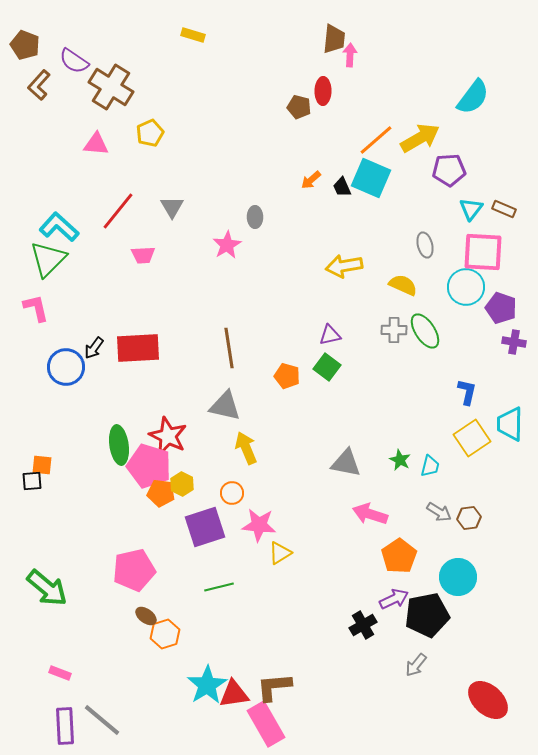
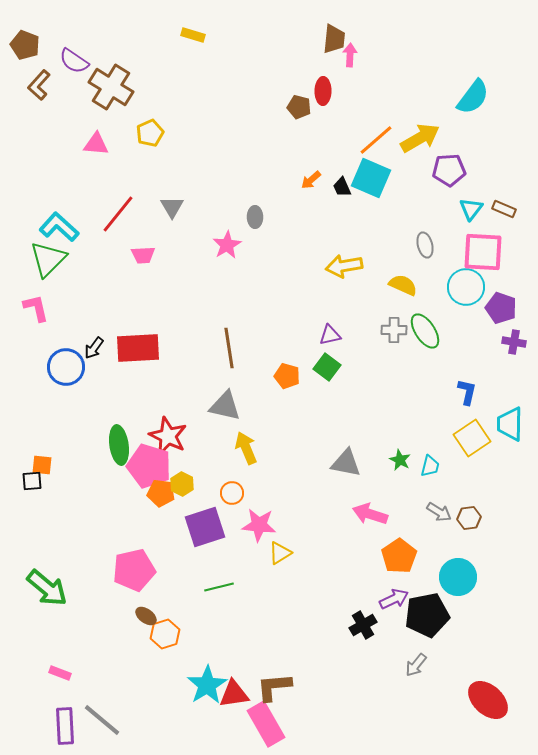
red line at (118, 211): moved 3 px down
